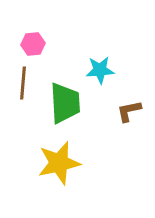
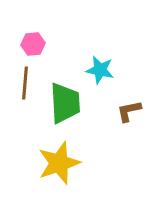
cyan star: rotated 16 degrees clockwise
brown line: moved 2 px right
yellow star: rotated 6 degrees counterclockwise
